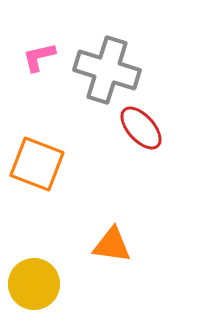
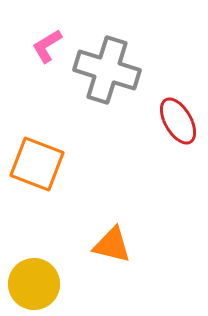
pink L-shape: moved 8 px right, 11 px up; rotated 18 degrees counterclockwise
red ellipse: moved 37 px right, 7 px up; rotated 12 degrees clockwise
orange triangle: rotated 6 degrees clockwise
